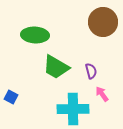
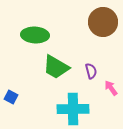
pink arrow: moved 9 px right, 6 px up
